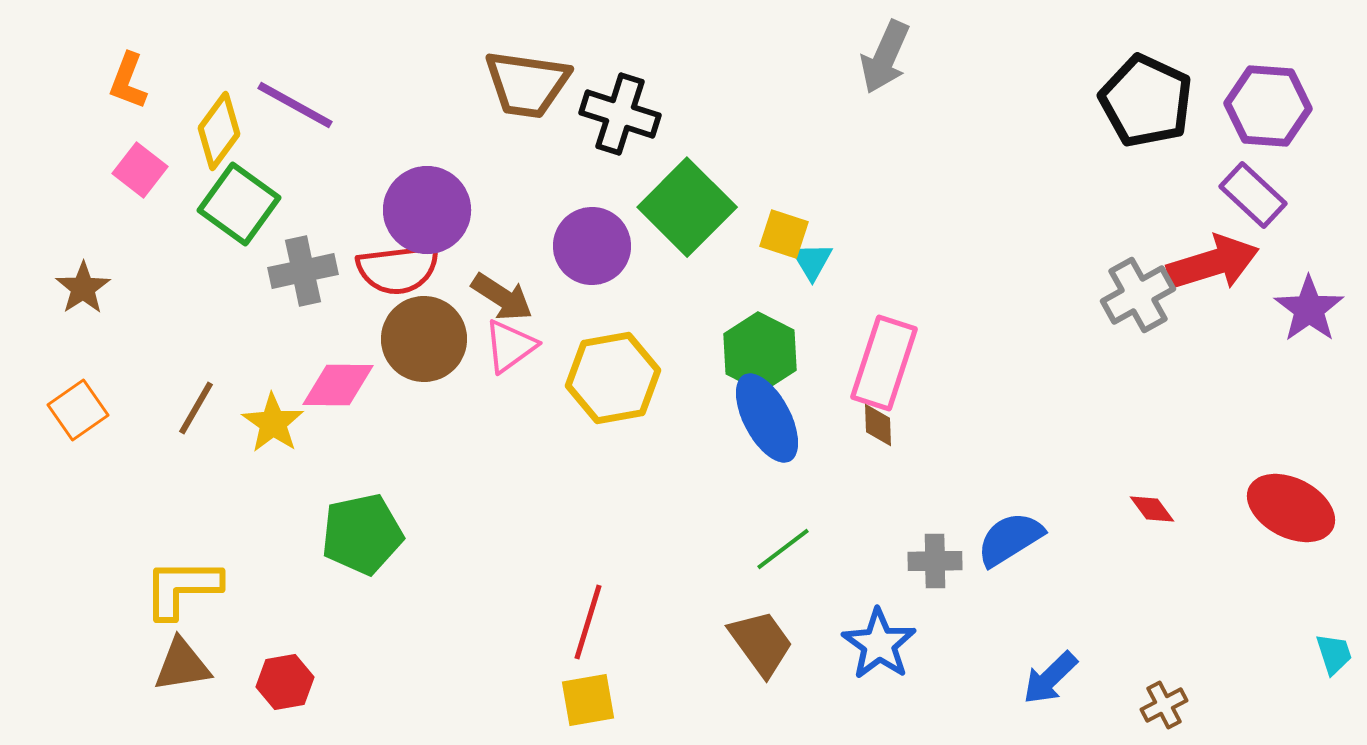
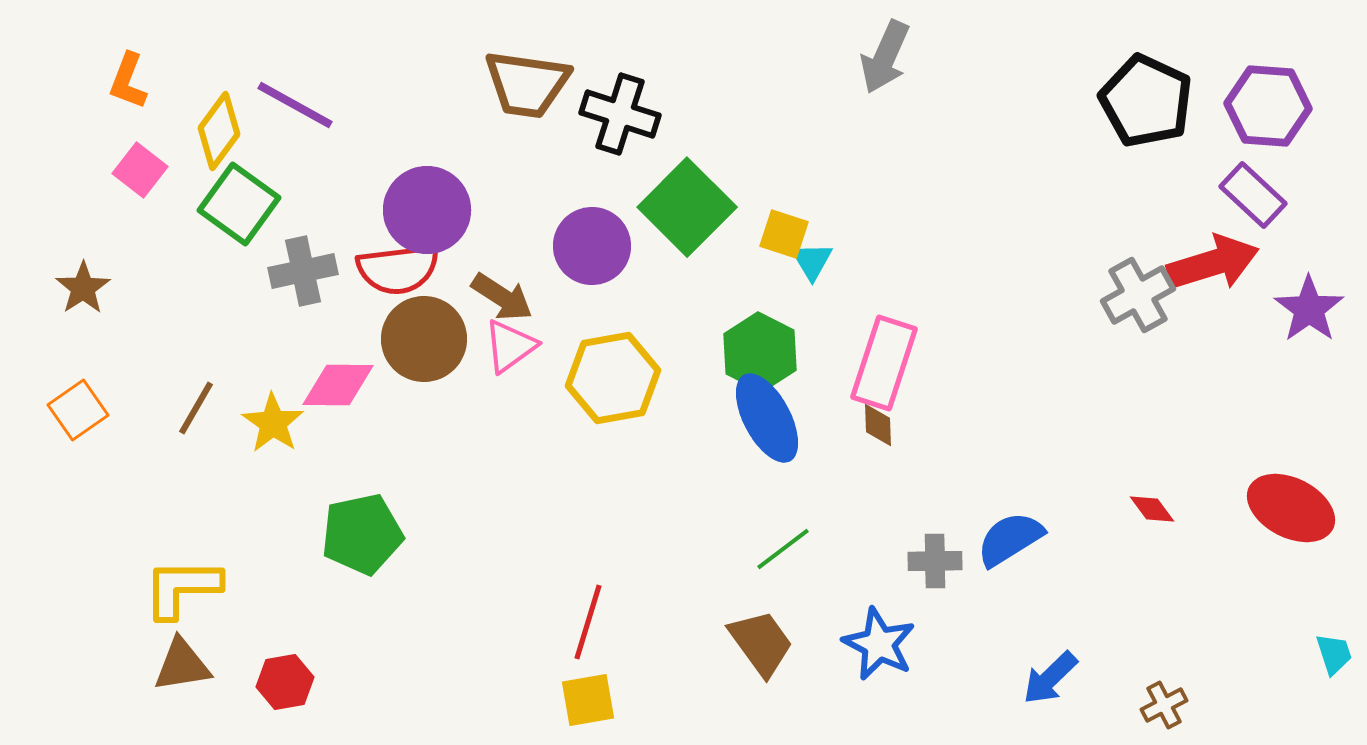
blue star at (879, 644): rotated 8 degrees counterclockwise
